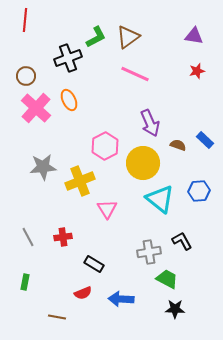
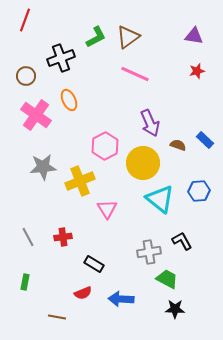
red line: rotated 15 degrees clockwise
black cross: moved 7 px left
pink cross: moved 7 px down; rotated 8 degrees counterclockwise
